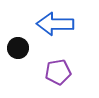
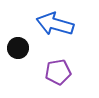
blue arrow: rotated 15 degrees clockwise
